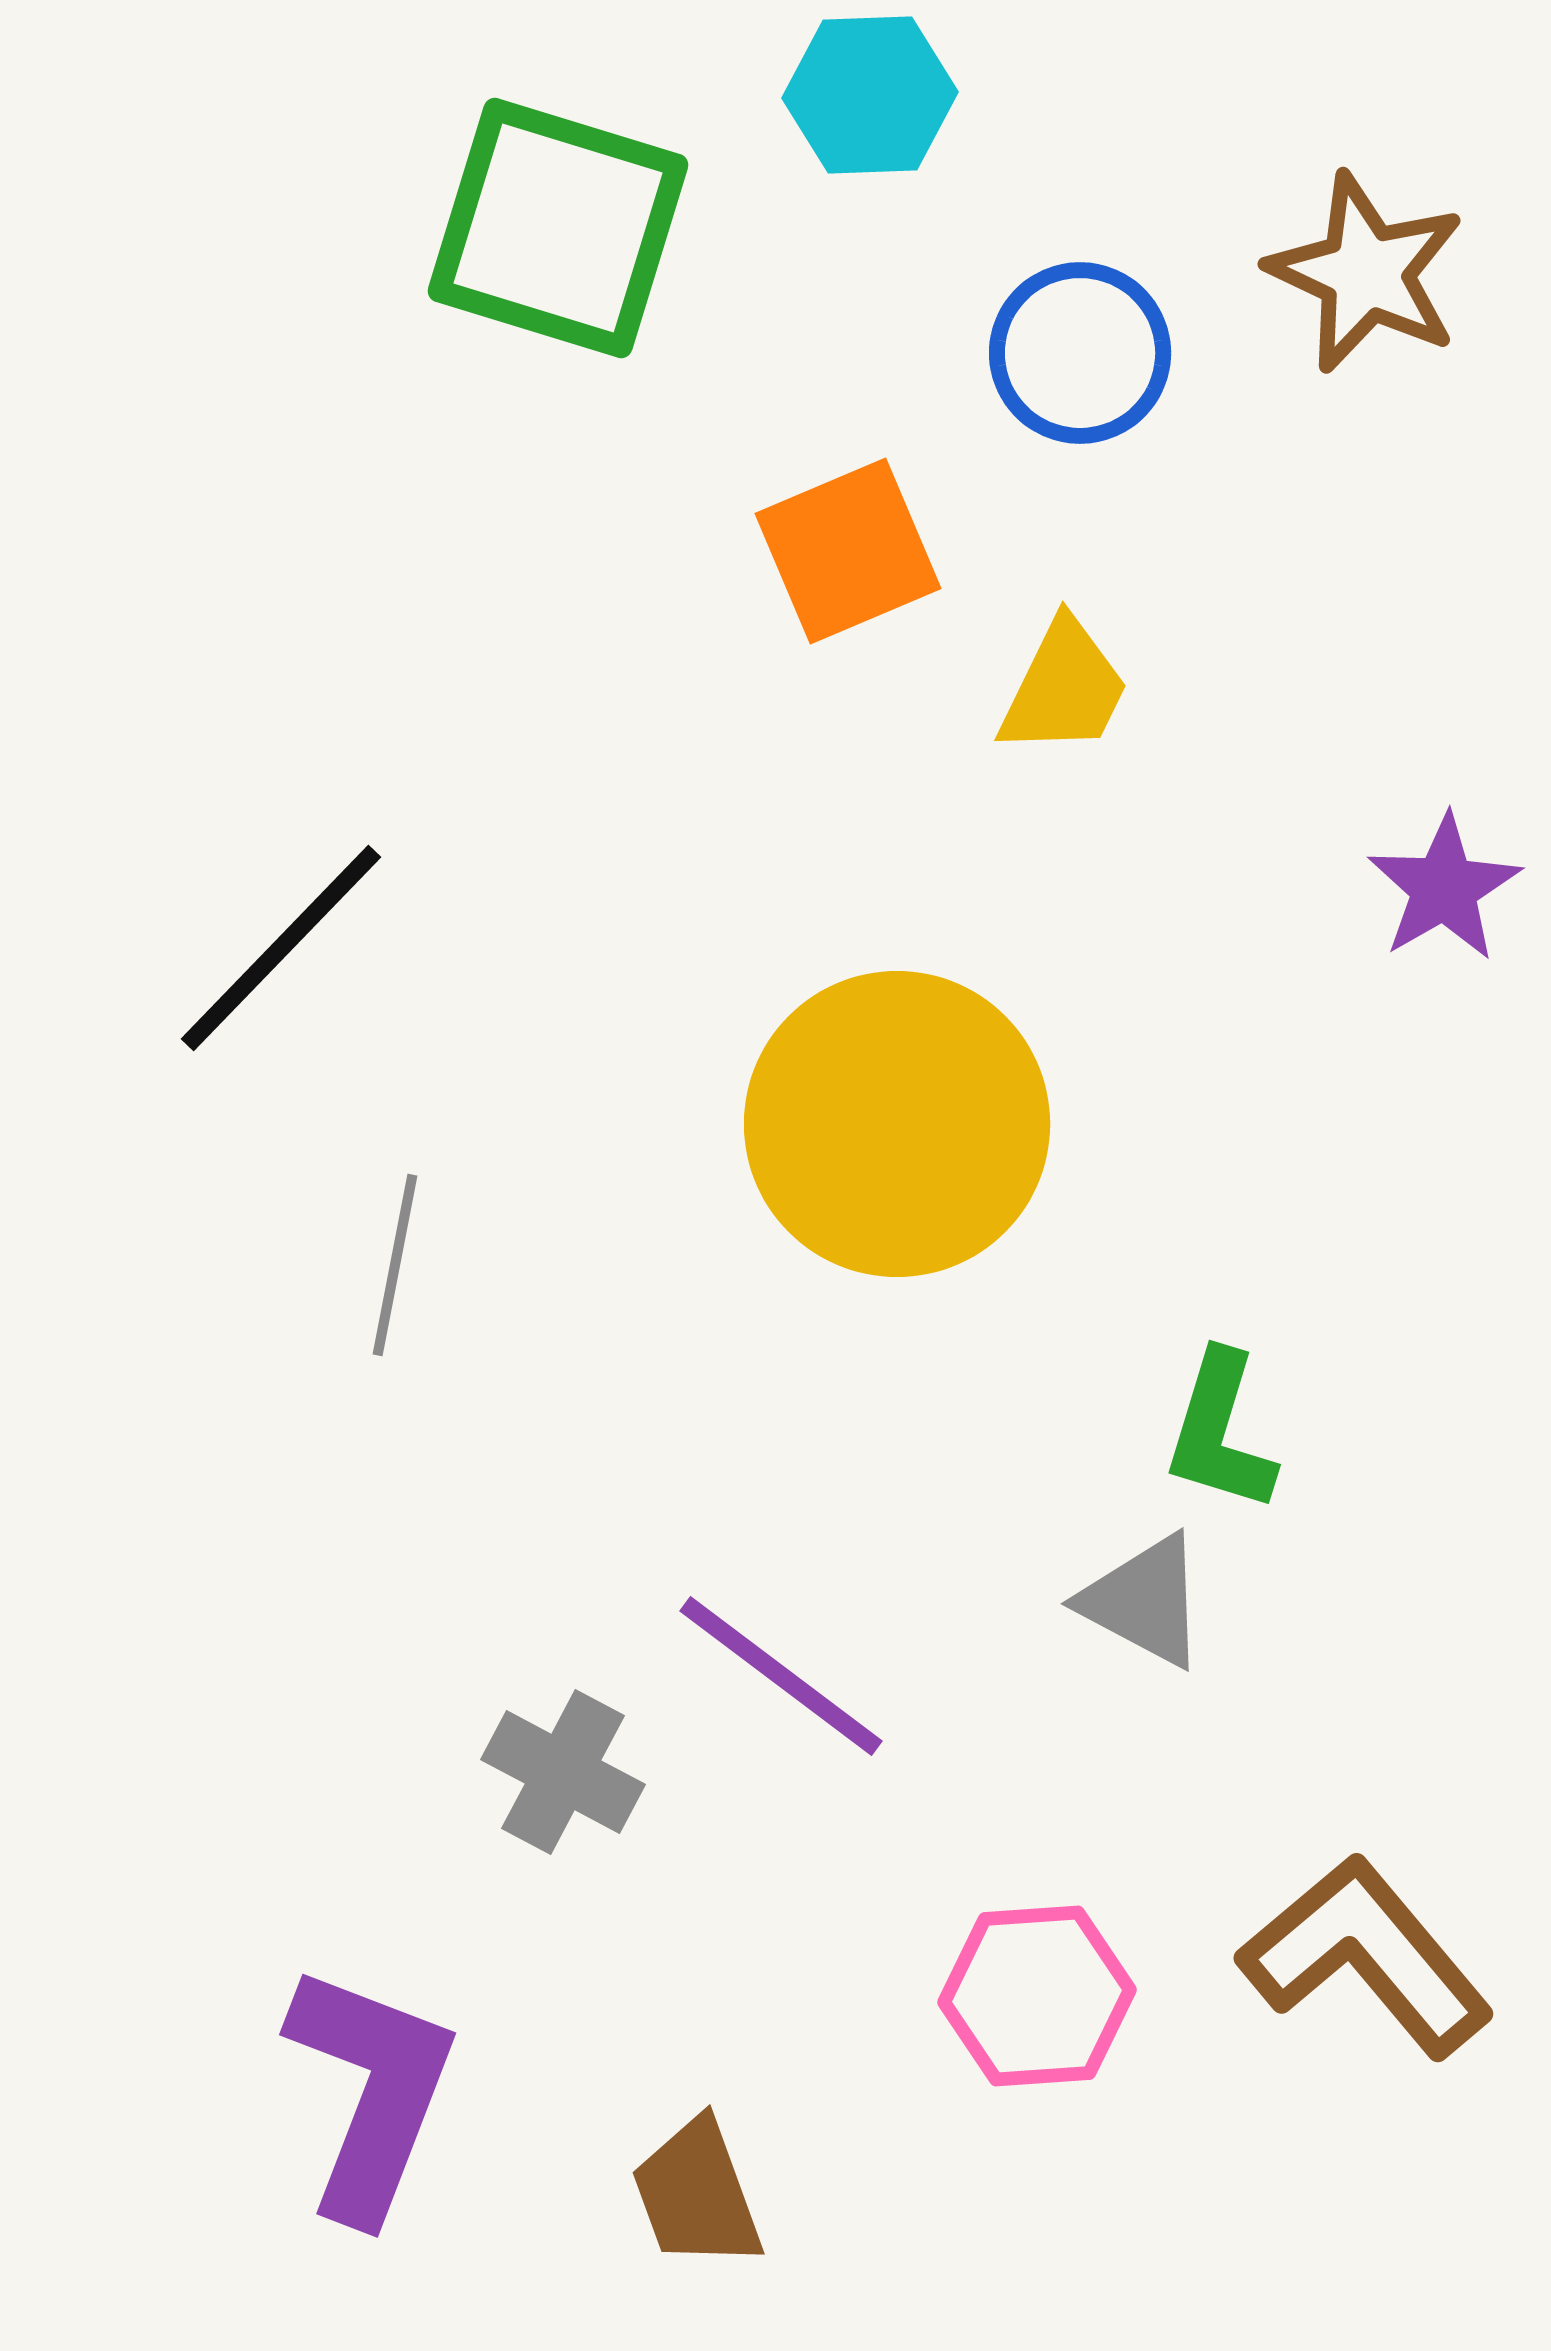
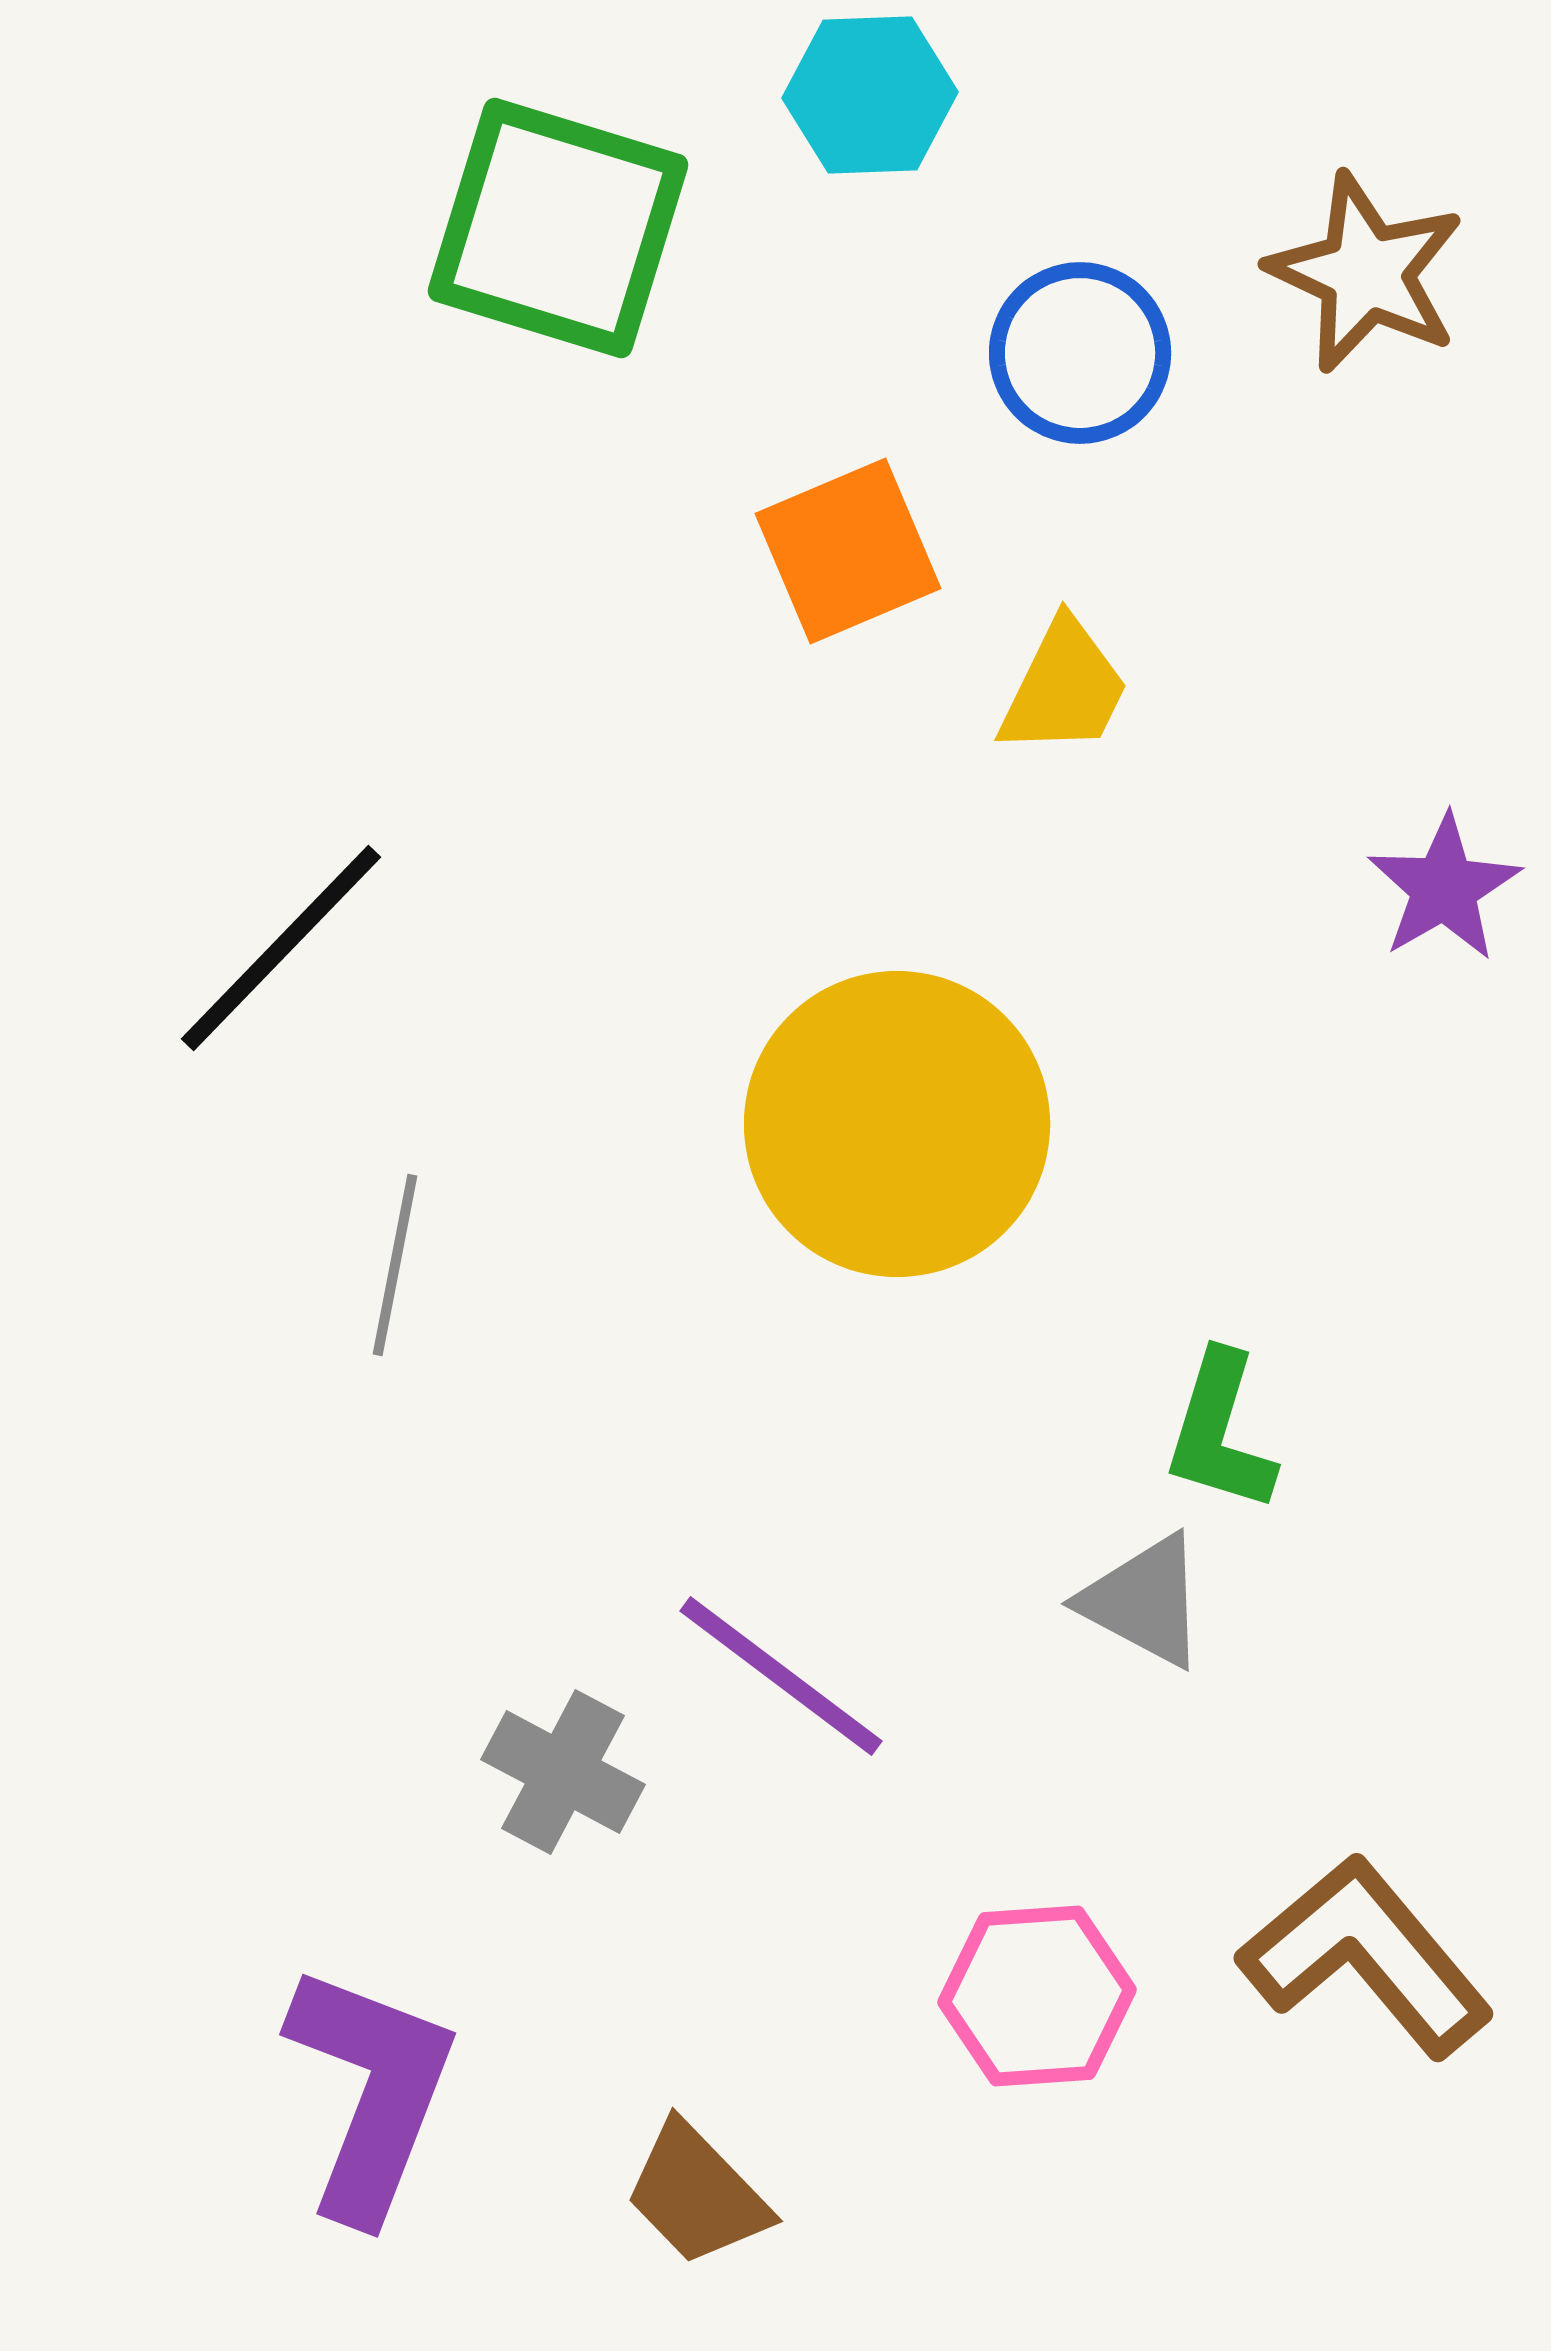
brown trapezoid: rotated 24 degrees counterclockwise
